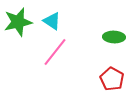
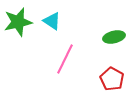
green ellipse: rotated 15 degrees counterclockwise
pink line: moved 10 px right, 7 px down; rotated 12 degrees counterclockwise
